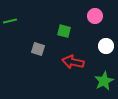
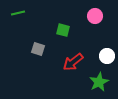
green line: moved 8 px right, 8 px up
green square: moved 1 px left, 1 px up
white circle: moved 1 px right, 10 px down
red arrow: rotated 50 degrees counterclockwise
green star: moved 5 px left, 1 px down
